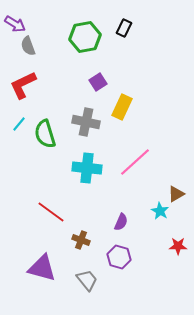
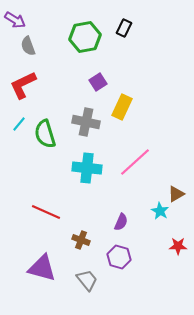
purple arrow: moved 4 px up
red line: moved 5 px left; rotated 12 degrees counterclockwise
